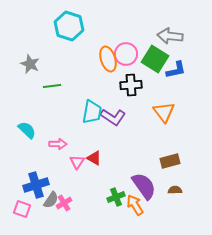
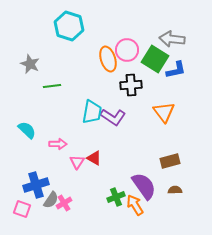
gray arrow: moved 2 px right, 3 px down
pink circle: moved 1 px right, 4 px up
